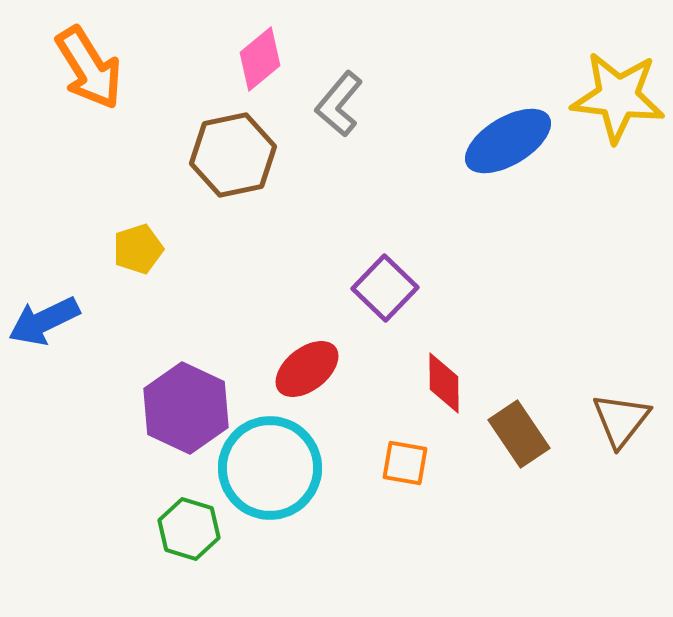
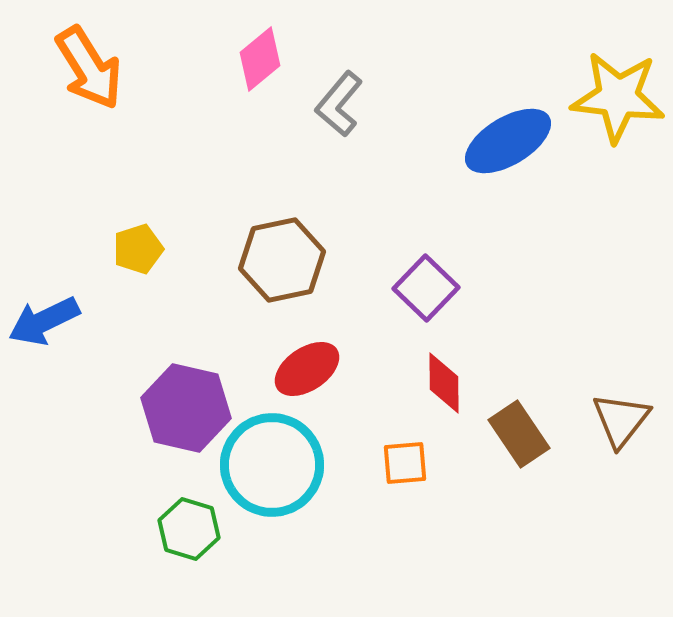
brown hexagon: moved 49 px right, 105 px down
purple square: moved 41 px right
red ellipse: rotated 4 degrees clockwise
purple hexagon: rotated 12 degrees counterclockwise
orange square: rotated 15 degrees counterclockwise
cyan circle: moved 2 px right, 3 px up
